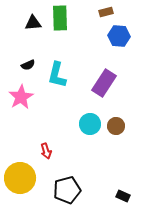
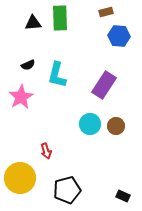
purple rectangle: moved 2 px down
